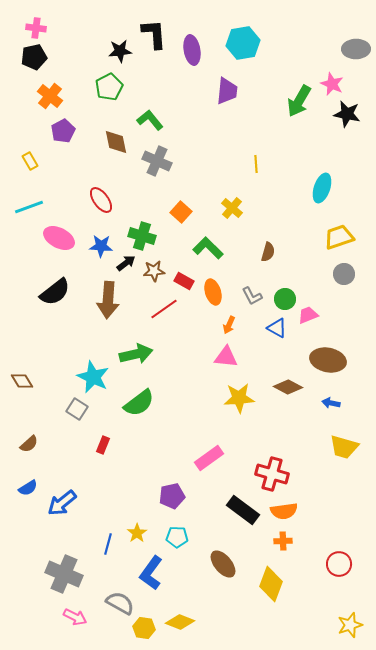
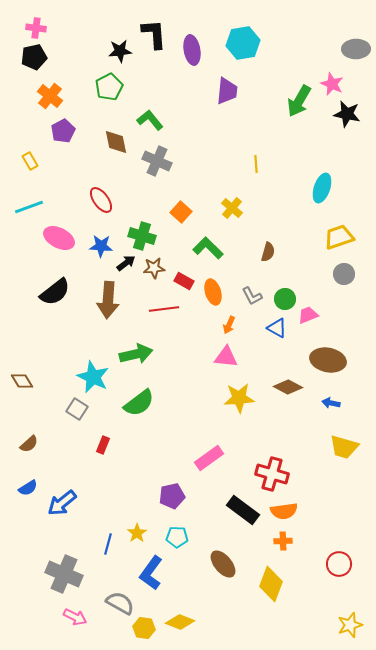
brown star at (154, 271): moved 3 px up
red line at (164, 309): rotated 28 degrees clockwise
